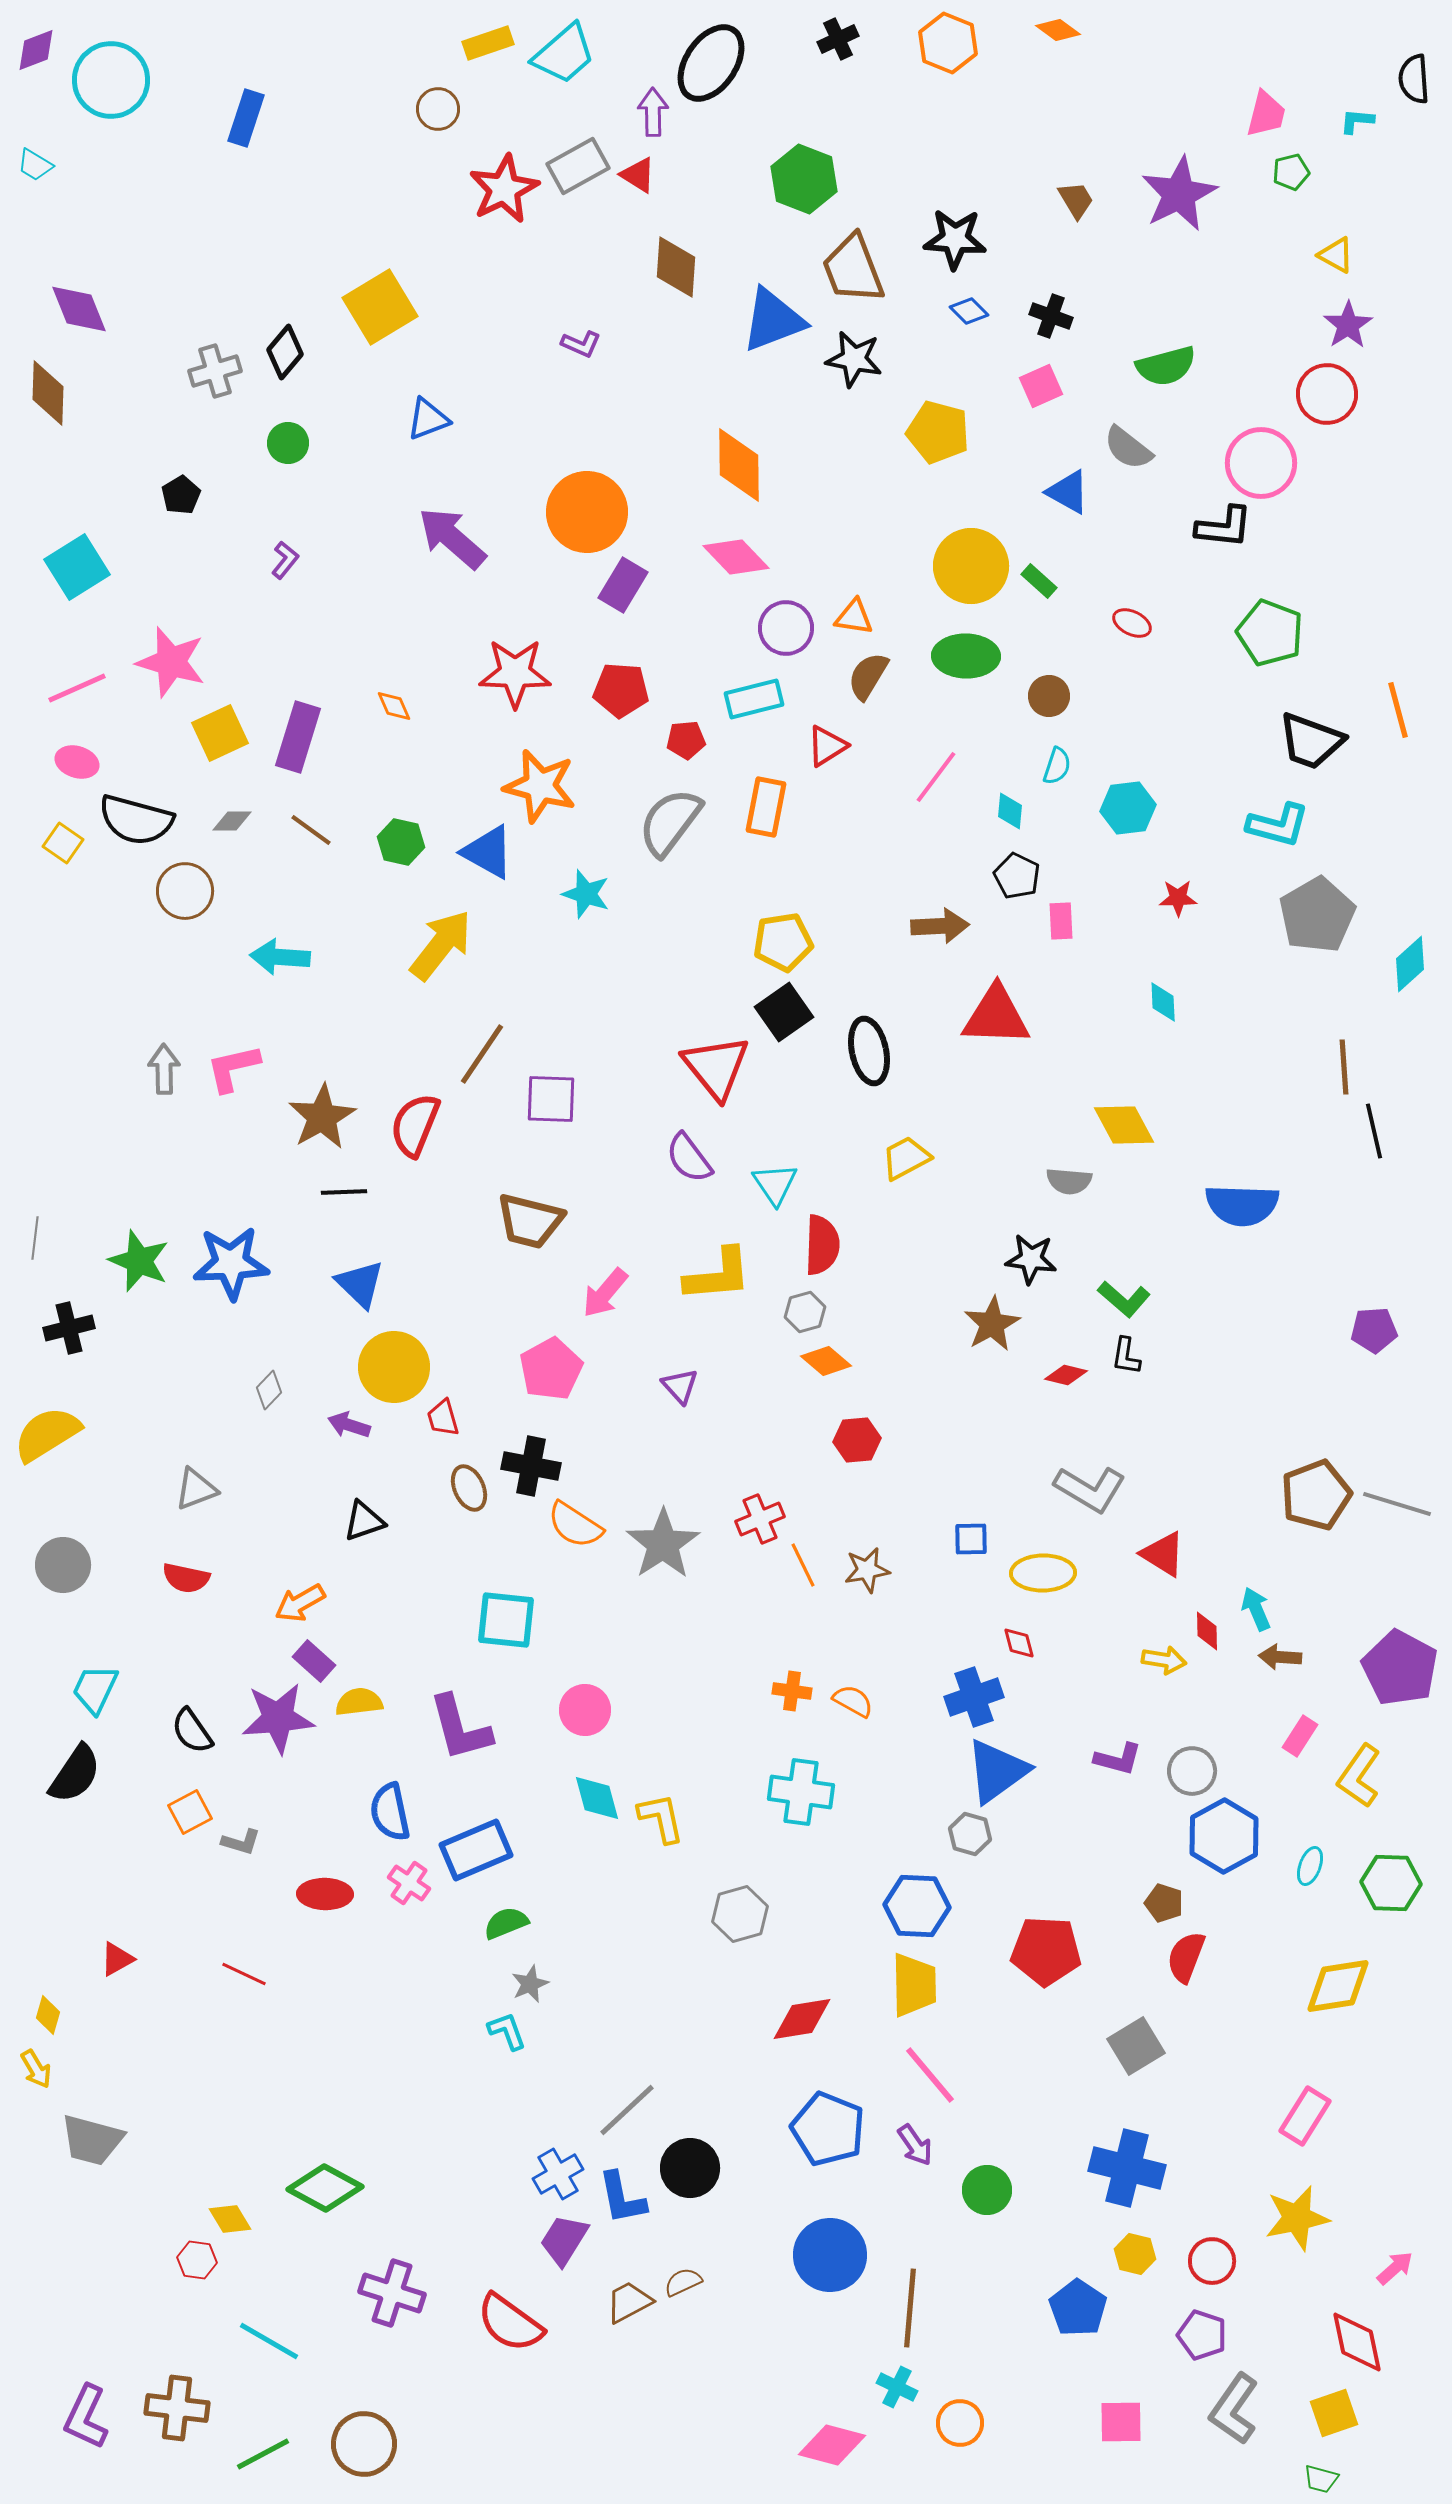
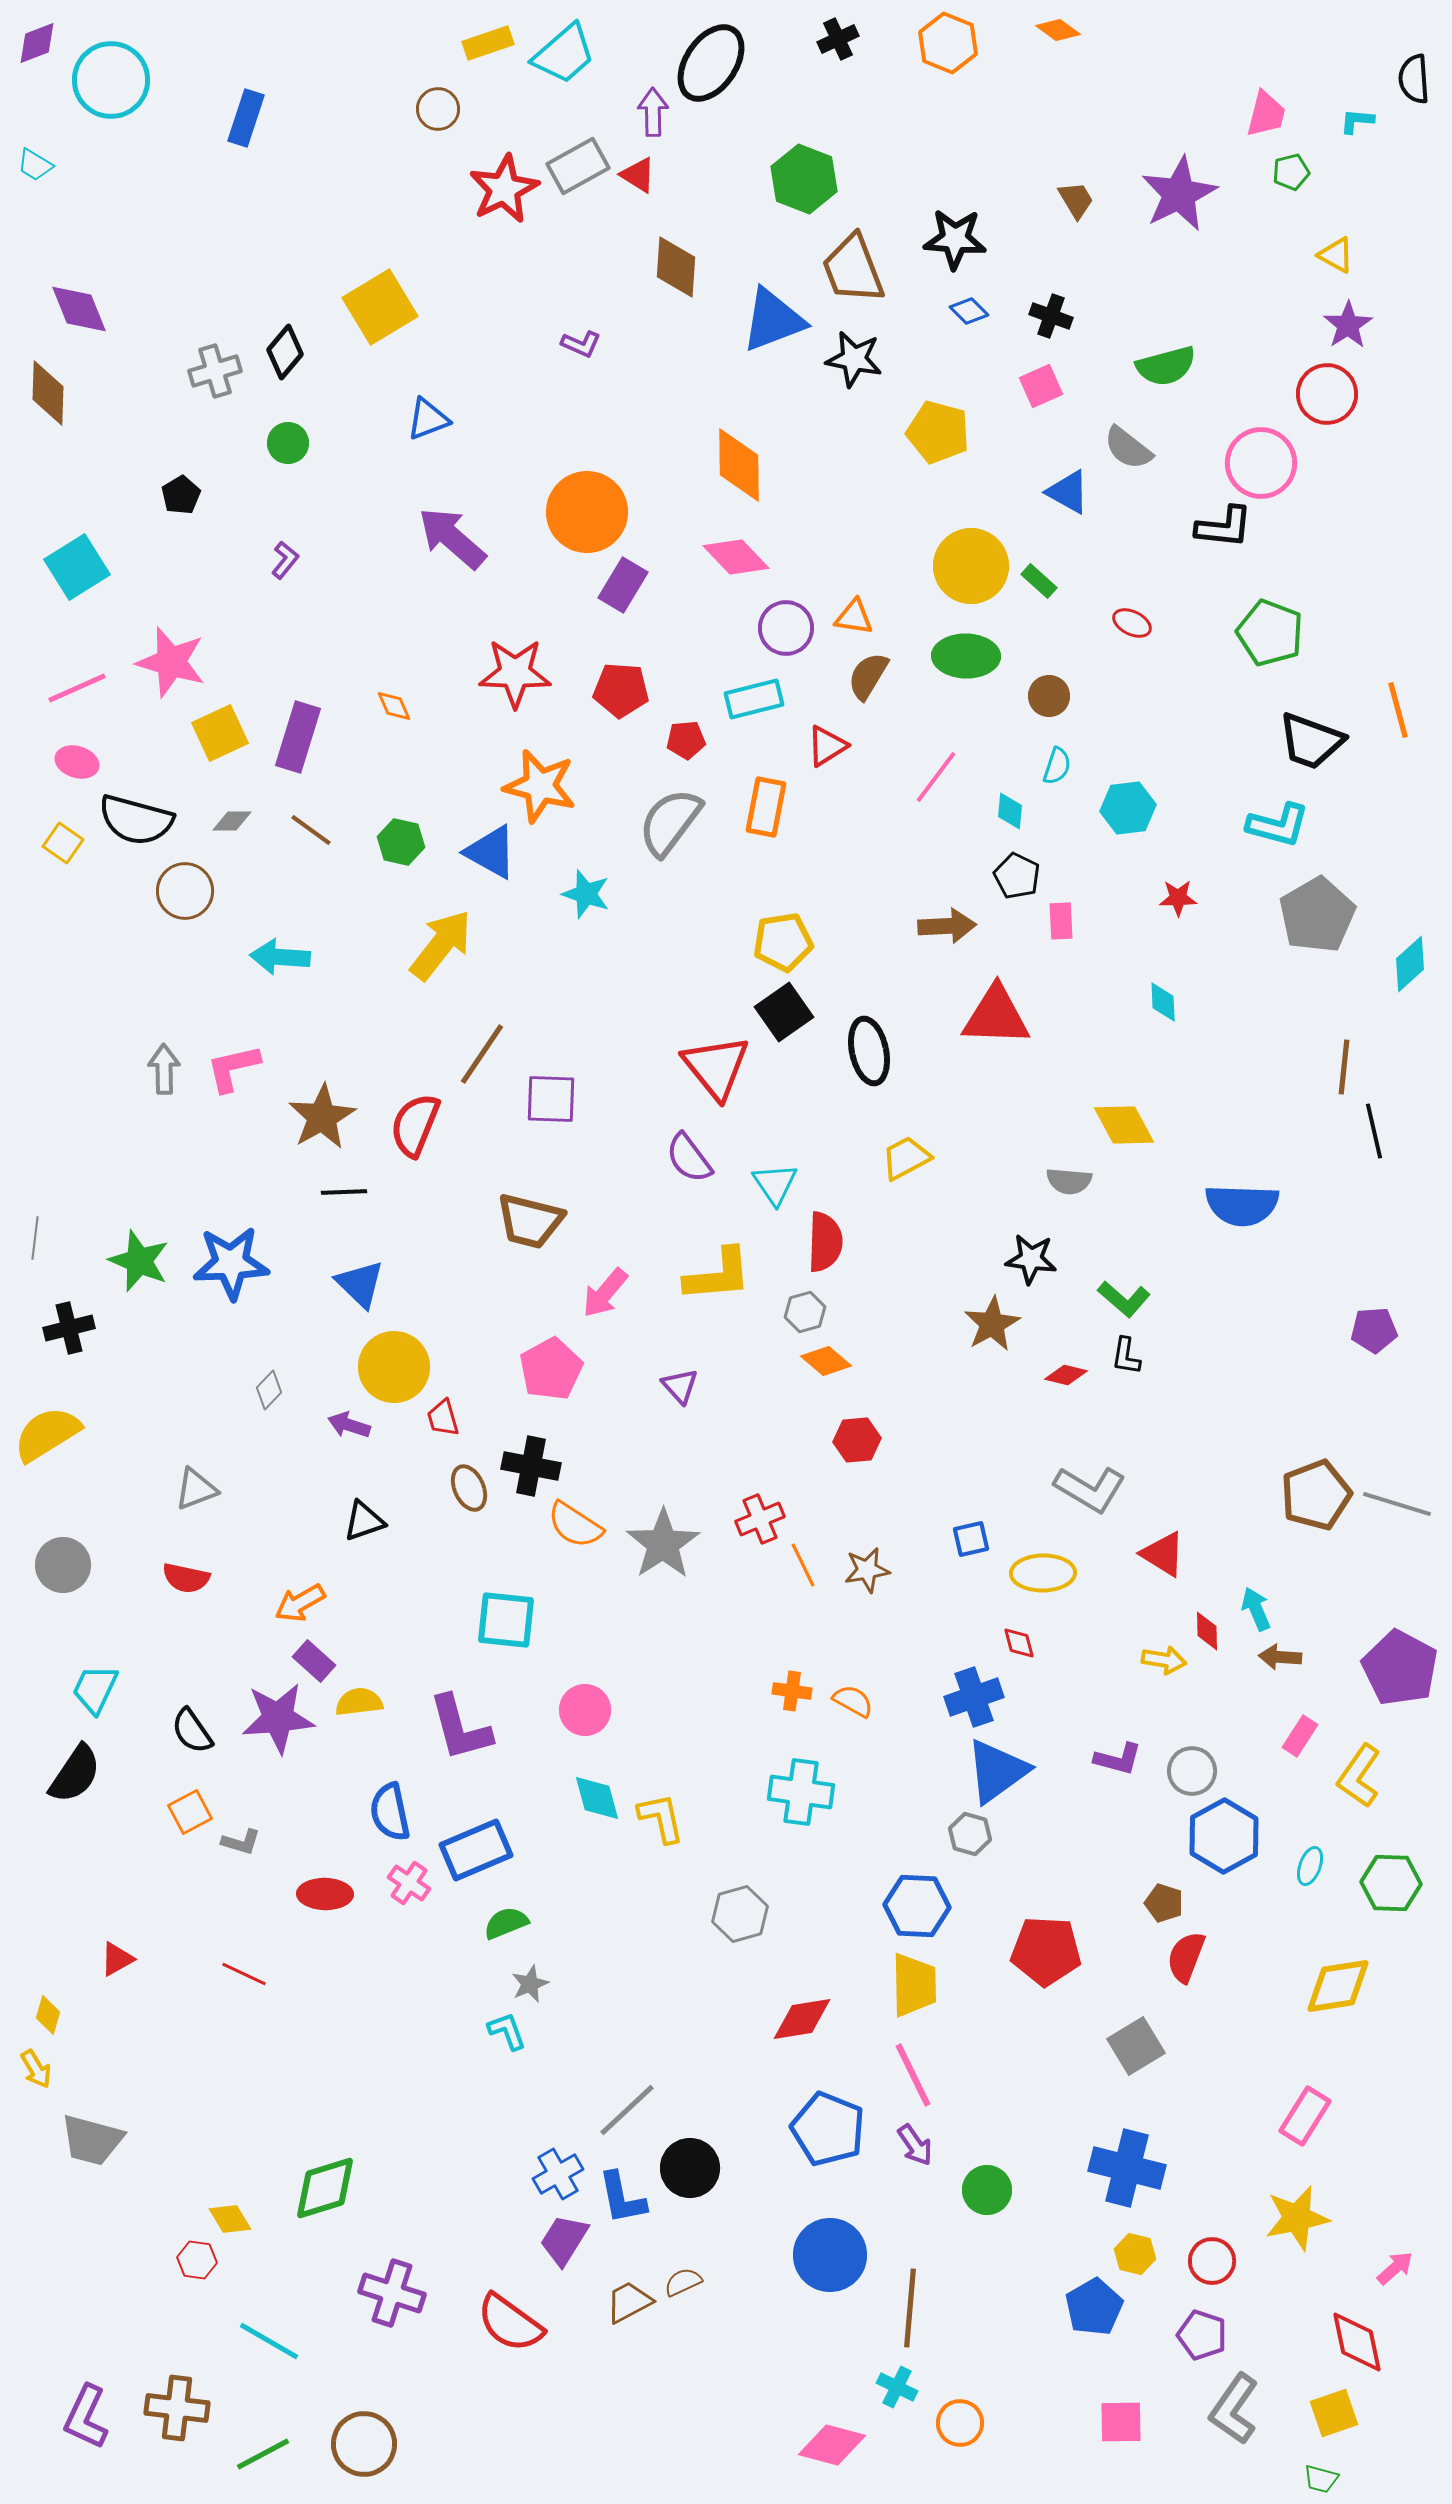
purple diamond at (36, 50): moved 1 px right, 7 px up
blue triangle at (488, 852): moved 3 px right
brown arrow at (940, 926): moved 7 px right
brown line at (1344, 1067): rotated 10 degrees clockwise
red semicircle at (822, 1245): moved 3 px right, 3 px up
blue square at (971, 1539): rotated 12 degrees counterclockwise
pink line at (930, 2075): moved 17 px left; rotated 14 degrees clockwise
green diamond at (325, 2188): rotated 46 degrees counterclockwise
blue pentagon at (1078, 2308): moved 16 px right, 1 px up; rotated 8 degrees clockwise
